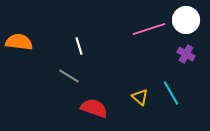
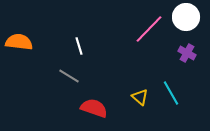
white circle: moved 3 px up
pink line: rotated 28 degrees counterclockwise
purple cross: moved 1 px right, 1 px up
